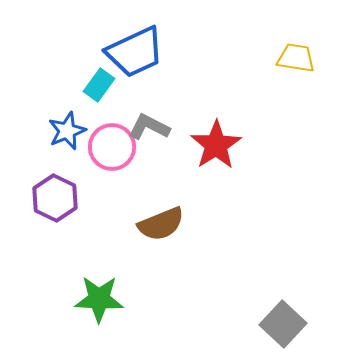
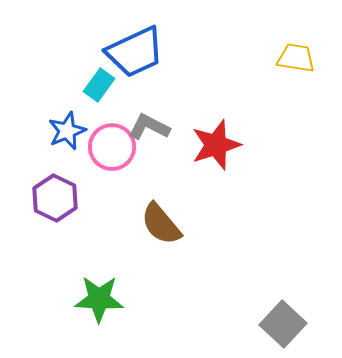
red star: rotated 15 degrees clockwise
brown semicircle: rotated 72 degrees clockwise
